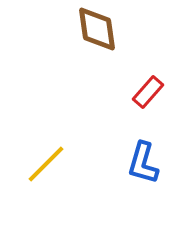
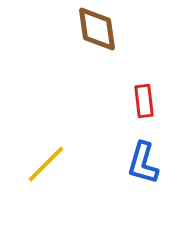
red rectangle: moved 4 px left, 9 px down; rotated 48 degrees counterclockwise
